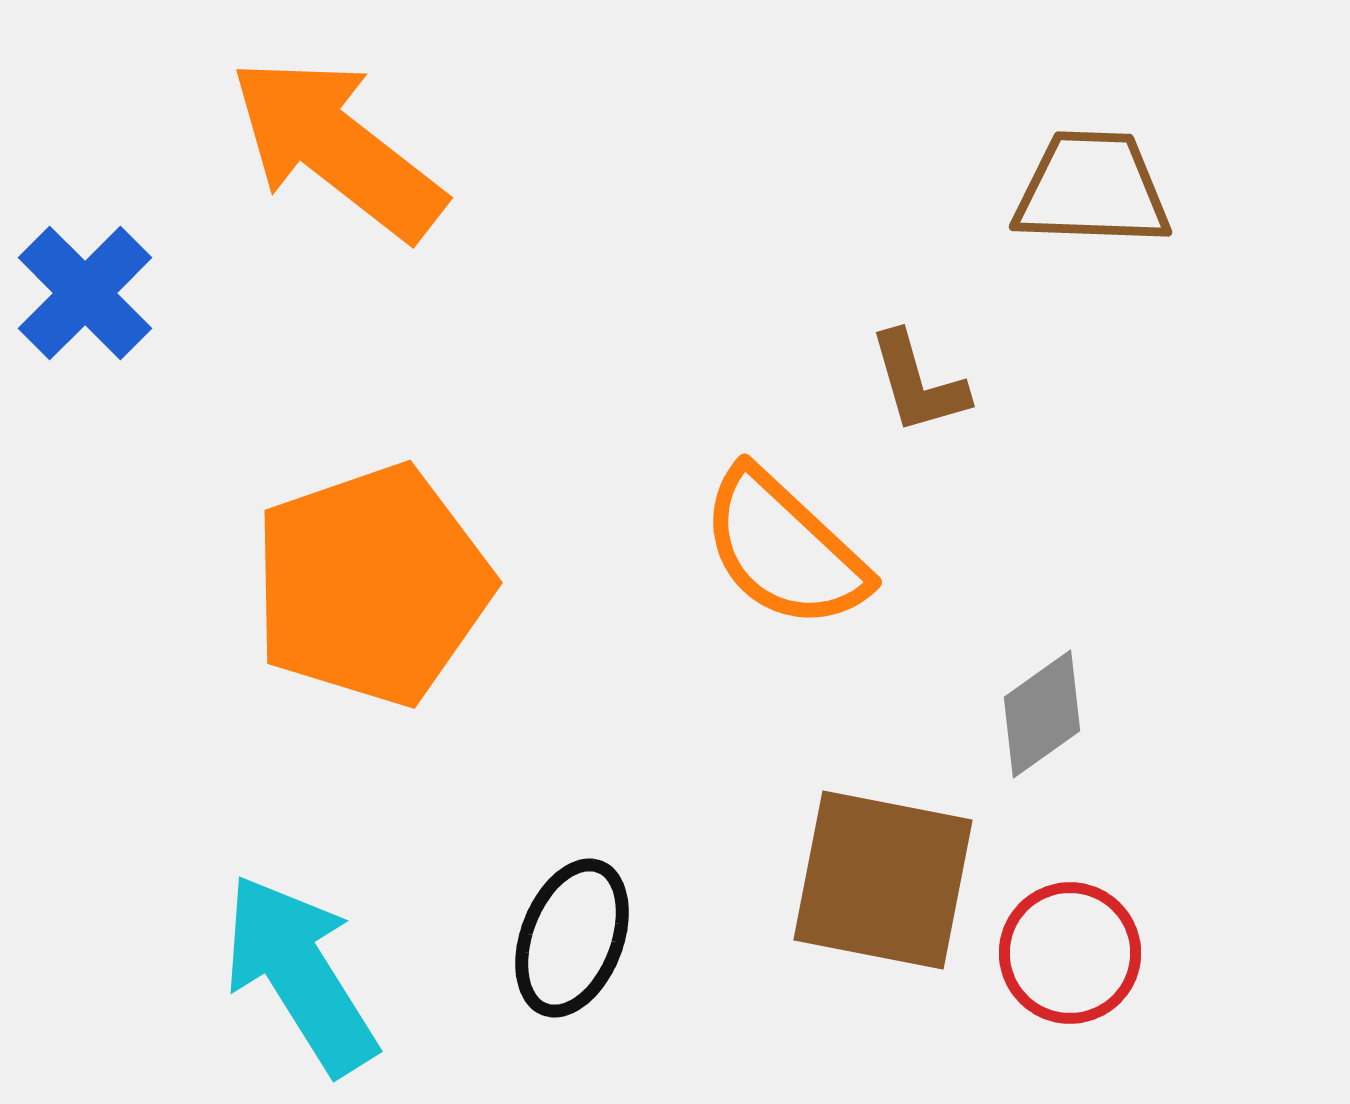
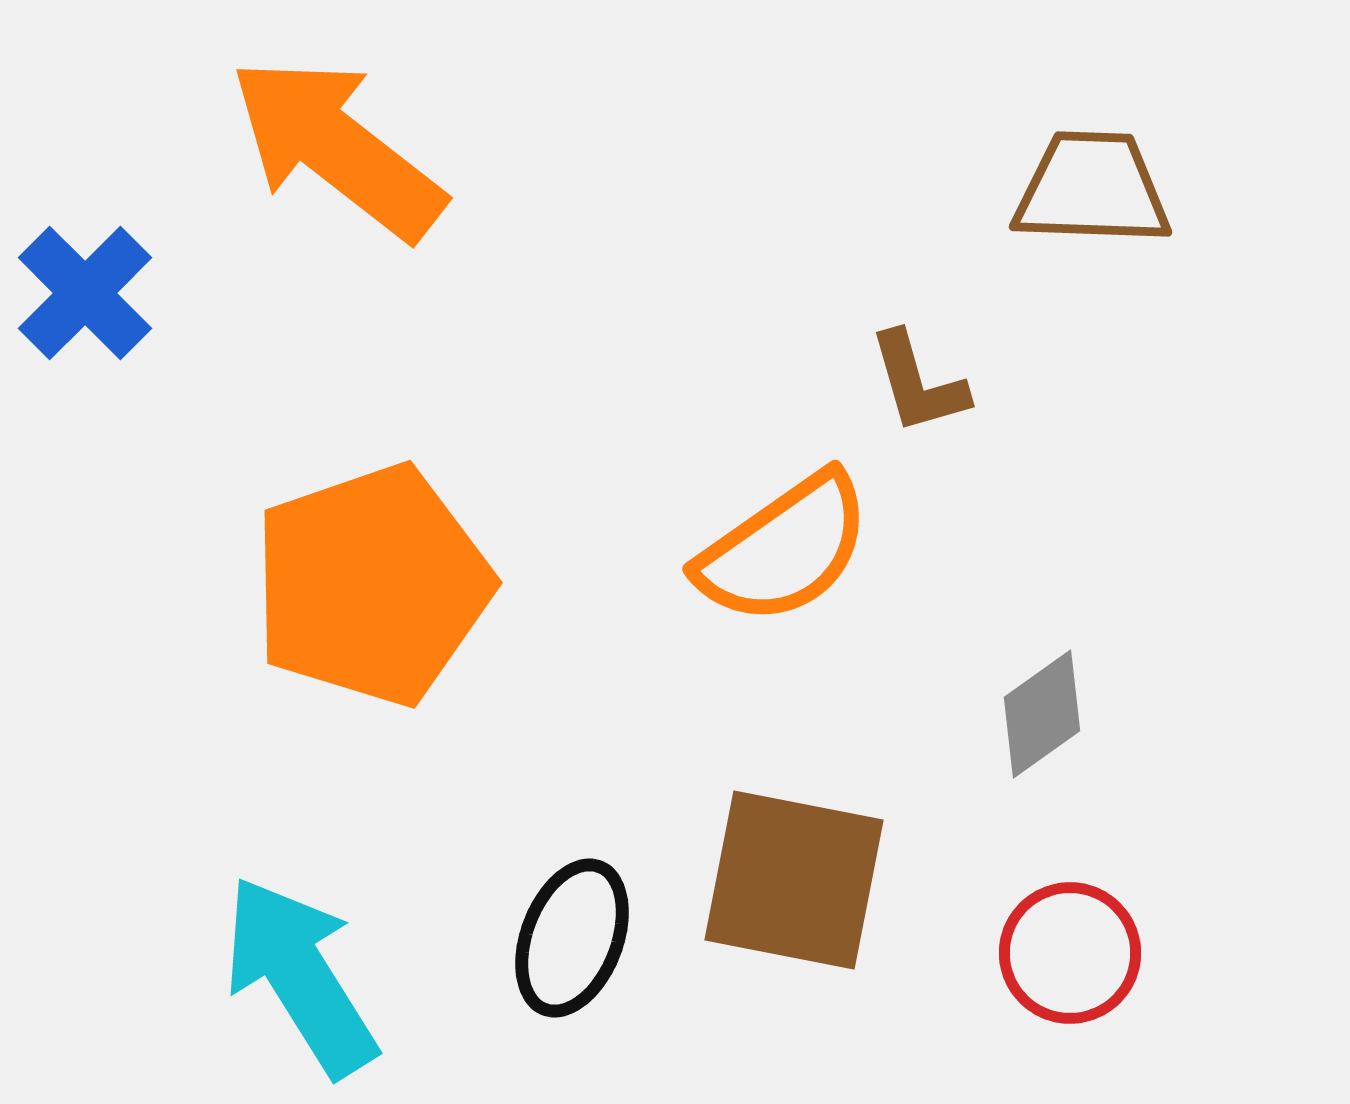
orange semicircle: rotated 78 degrees counterclockwise
brown square: moved 89 px left
cyan arrow: moved 2 px down
